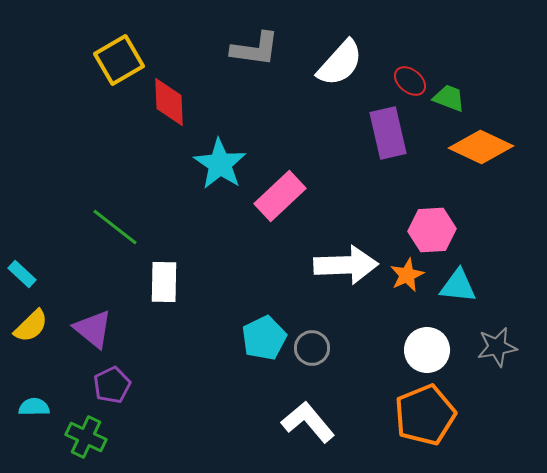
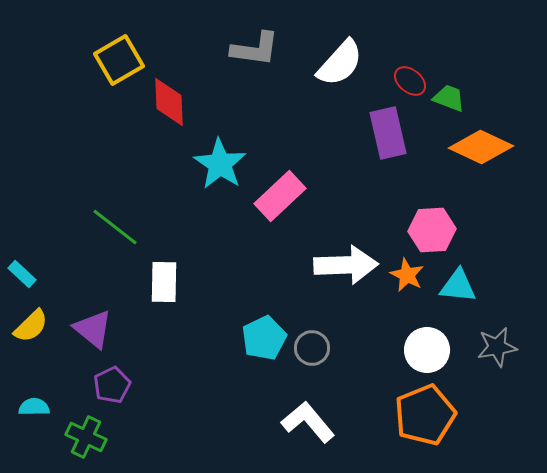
orange star: rotated 20 degrees counterclockwise
